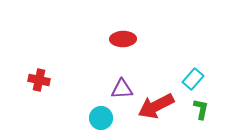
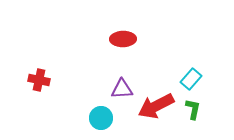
cyan rectangle: moved 2 px left
green L-shape: moved 8 px left
